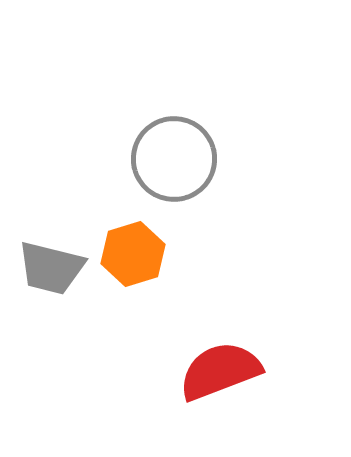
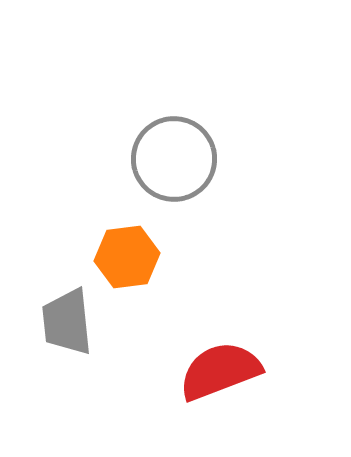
orange hexagon: moved 6 px left, 3 px down; rotated 10 degrees clockwise
gray trapezoid: moved 16 px right, 54 px down; rotated 70 degrees clockwise
